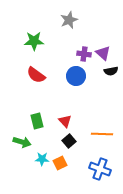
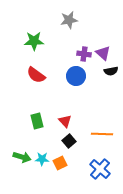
gray star: rotated 12 degrees clockwise
green arrow: moved 15 px down
blue cross: rotated 20 degrees clockwise
